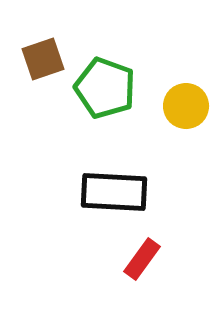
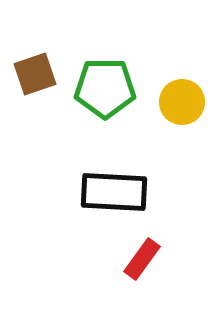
brown square: moved 8 px left, 15 px down
green pentagon: rotated 20 degrees counterclockwise
yellow circle: moved 4 px left, 4 px up
